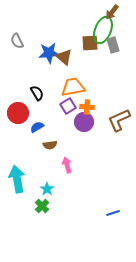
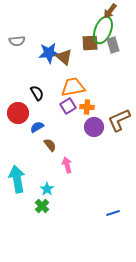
brown arrow: moved 2 px left, 1 px up
gray semicircle: rotated 70 degrees counterclockwise
purple circle: moved 10 px right, 5 px down
brown semicircle: rotated 120 degrees counterclockwise
